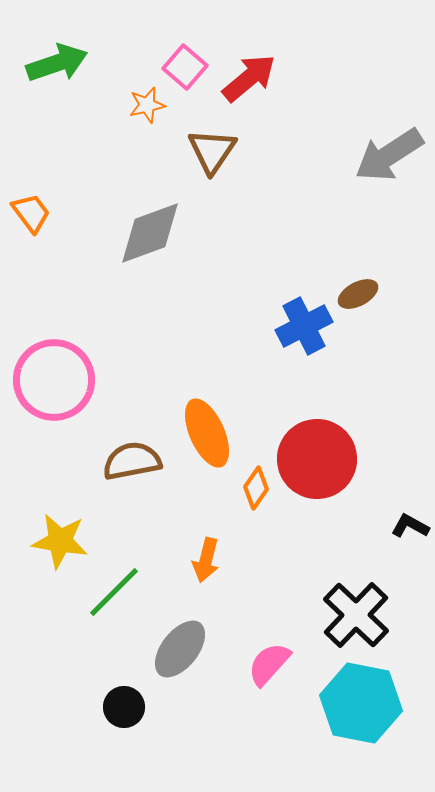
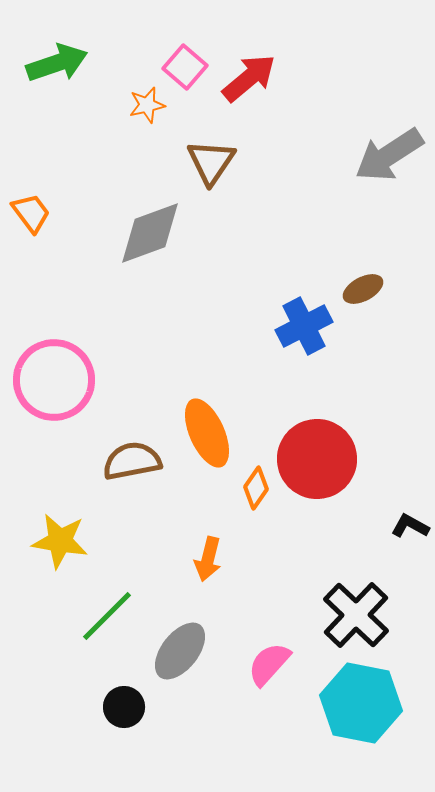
brown triangle: moved 1 px left, 11 px down
brown ellipse: moved 5 px right, 5 px up
orange arrow: moved 2 px right, 1 px up
green line: moved 7 px left, 24 px down
gray ellipse: moved 2 px down
